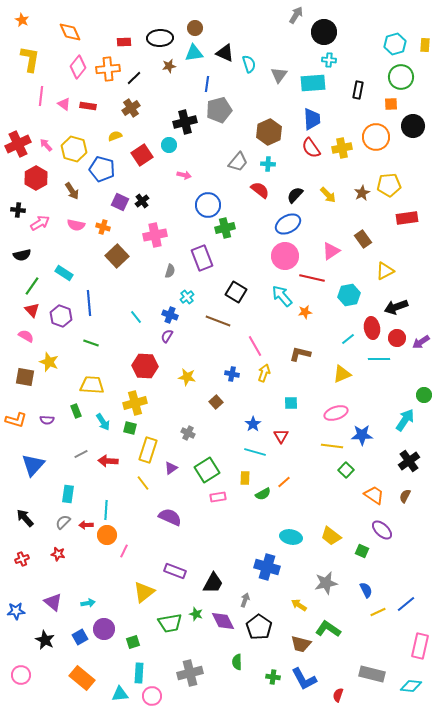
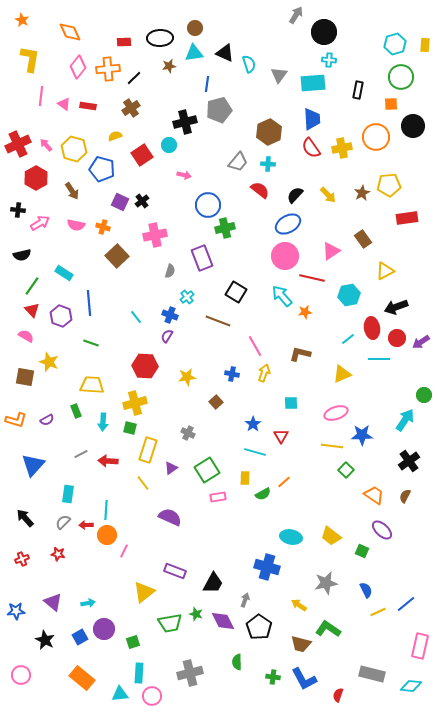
yellow star at (187, 377): rotated 18 degrees counterclockwise
purple semicircle at (47, 420): rotated 32 degrees counterclockwise
cyan arrow at (103, 422): rotated 36 degrees clockwise
